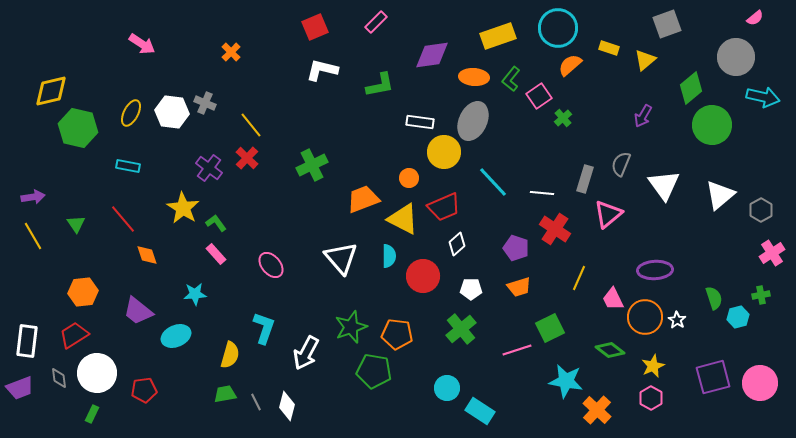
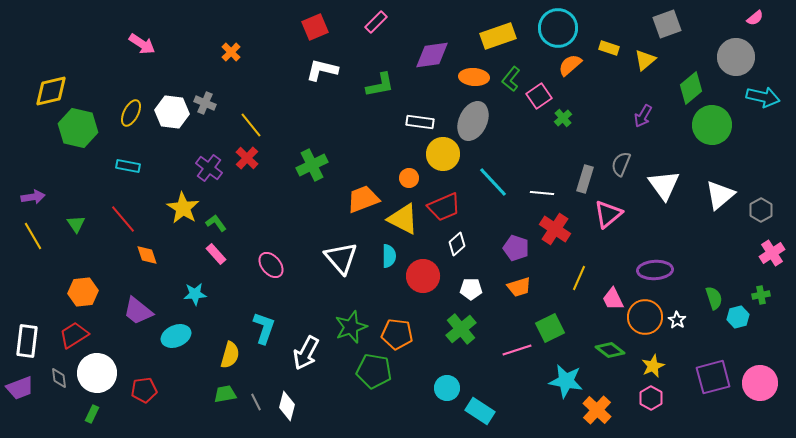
yellow circle at (444, 152): moved 1 px left, 2 px down
